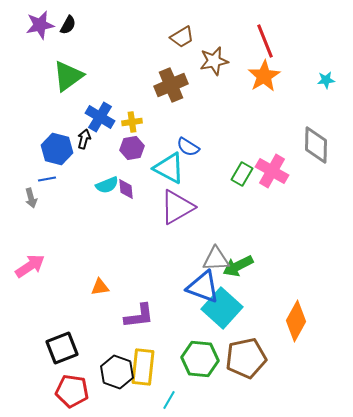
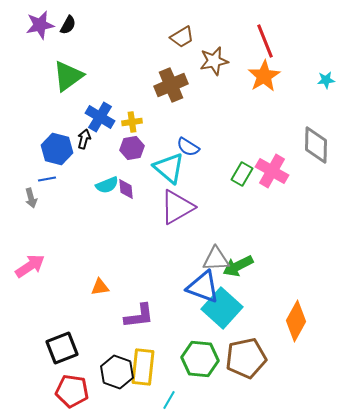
cyan triangle: rotated 12 degrees clockwise
